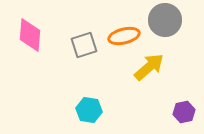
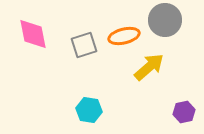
pink diamond: moved 3 px right, 1 px up; rotated 16 degrees counterclockwise
